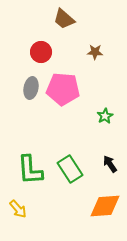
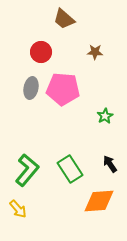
green L-shape: moved 3 px left; rotated 136 degrees counterclockwise
orange diamond: moved 6 px left, 5 px up
